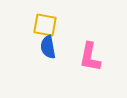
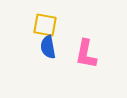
pink L-shape: moved 4 px left, 3 px up
